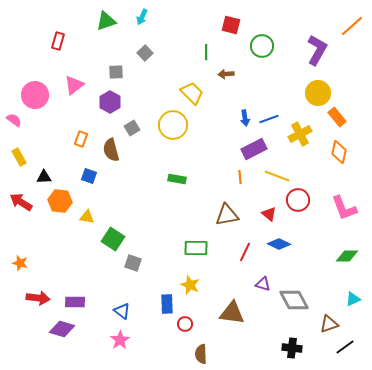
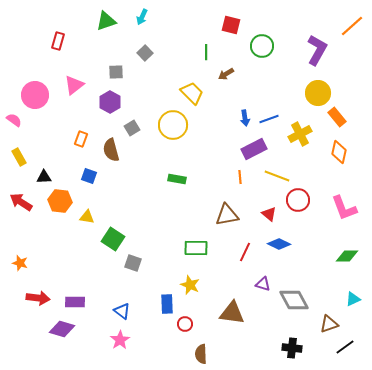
brown arrow at (226, 74): rotated 28 degrees counterclockwise
